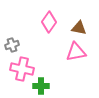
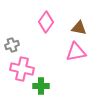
pink diamond: moved 3 px left
